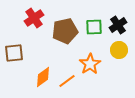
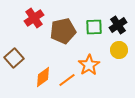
brown pentagon: moved 2 px left
brown square: moved 5 px down; rotated 36 degrees counterclockwise
orange star: moved 1 px left, 1 px down
orange line: moved 1 px up
